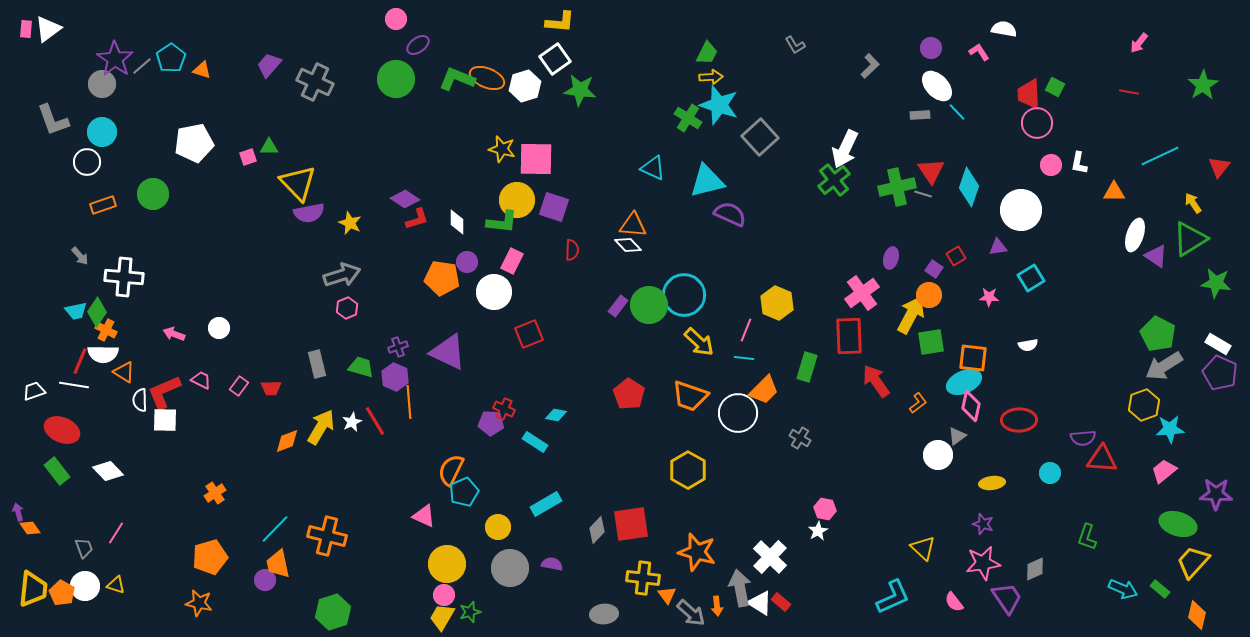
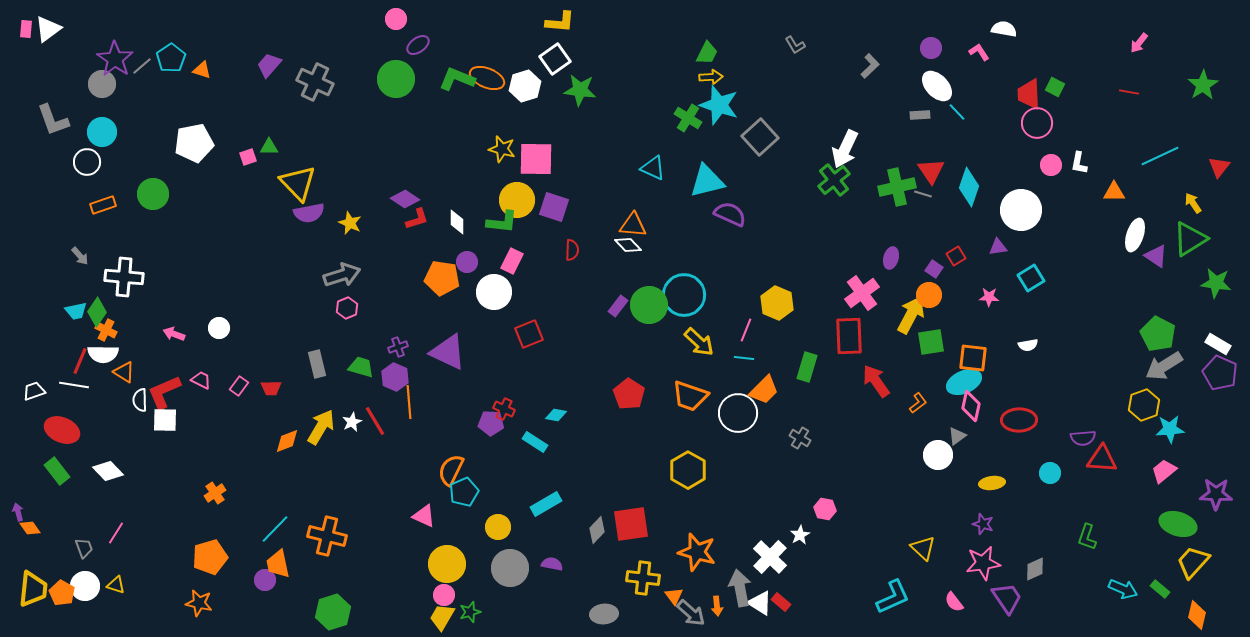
white star at (818, 531): moved 18 px left, 4 px down
orange triangle at (667, 595): moved 7 px right, 1 px down
